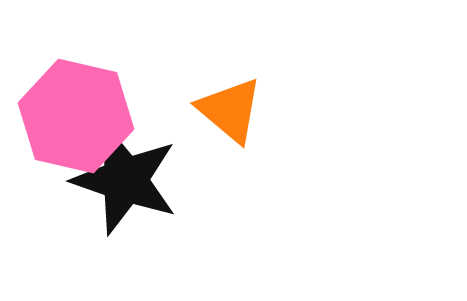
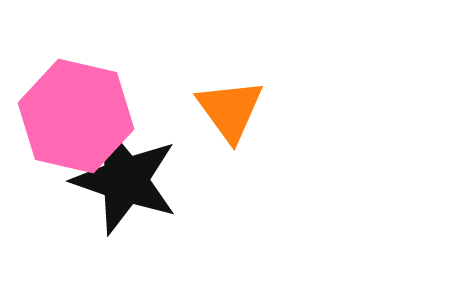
orange triangle: rotated 14 degrees clockwise
